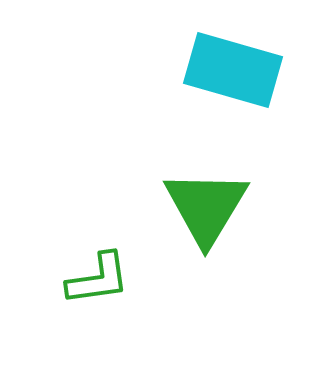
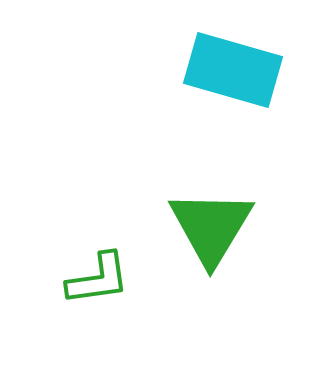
green triangle: moved 5 px right, 20 px down
